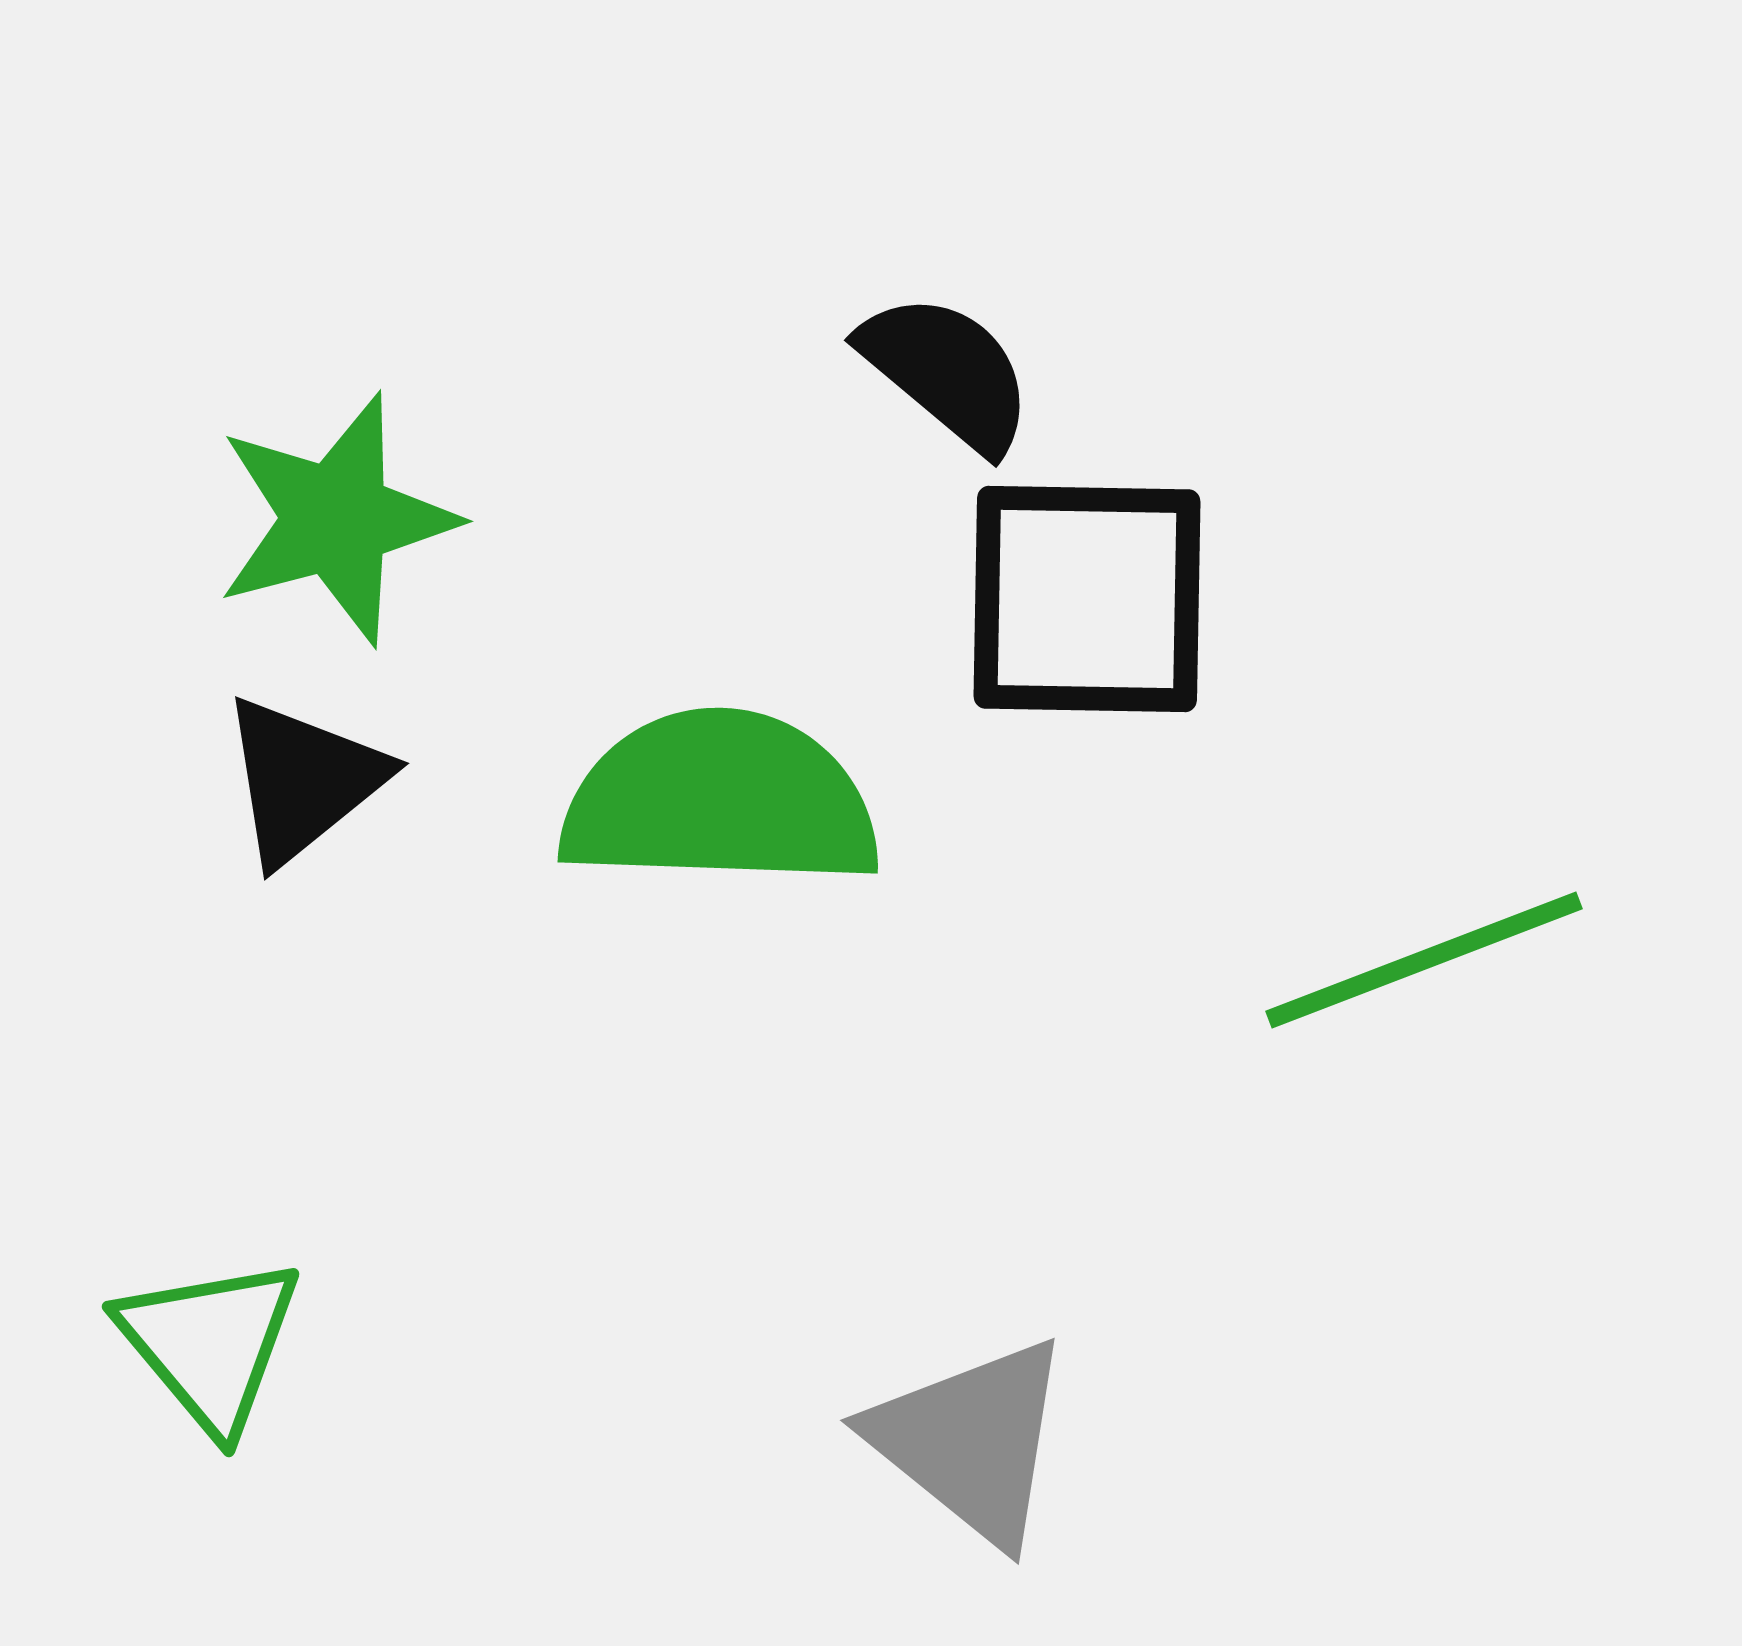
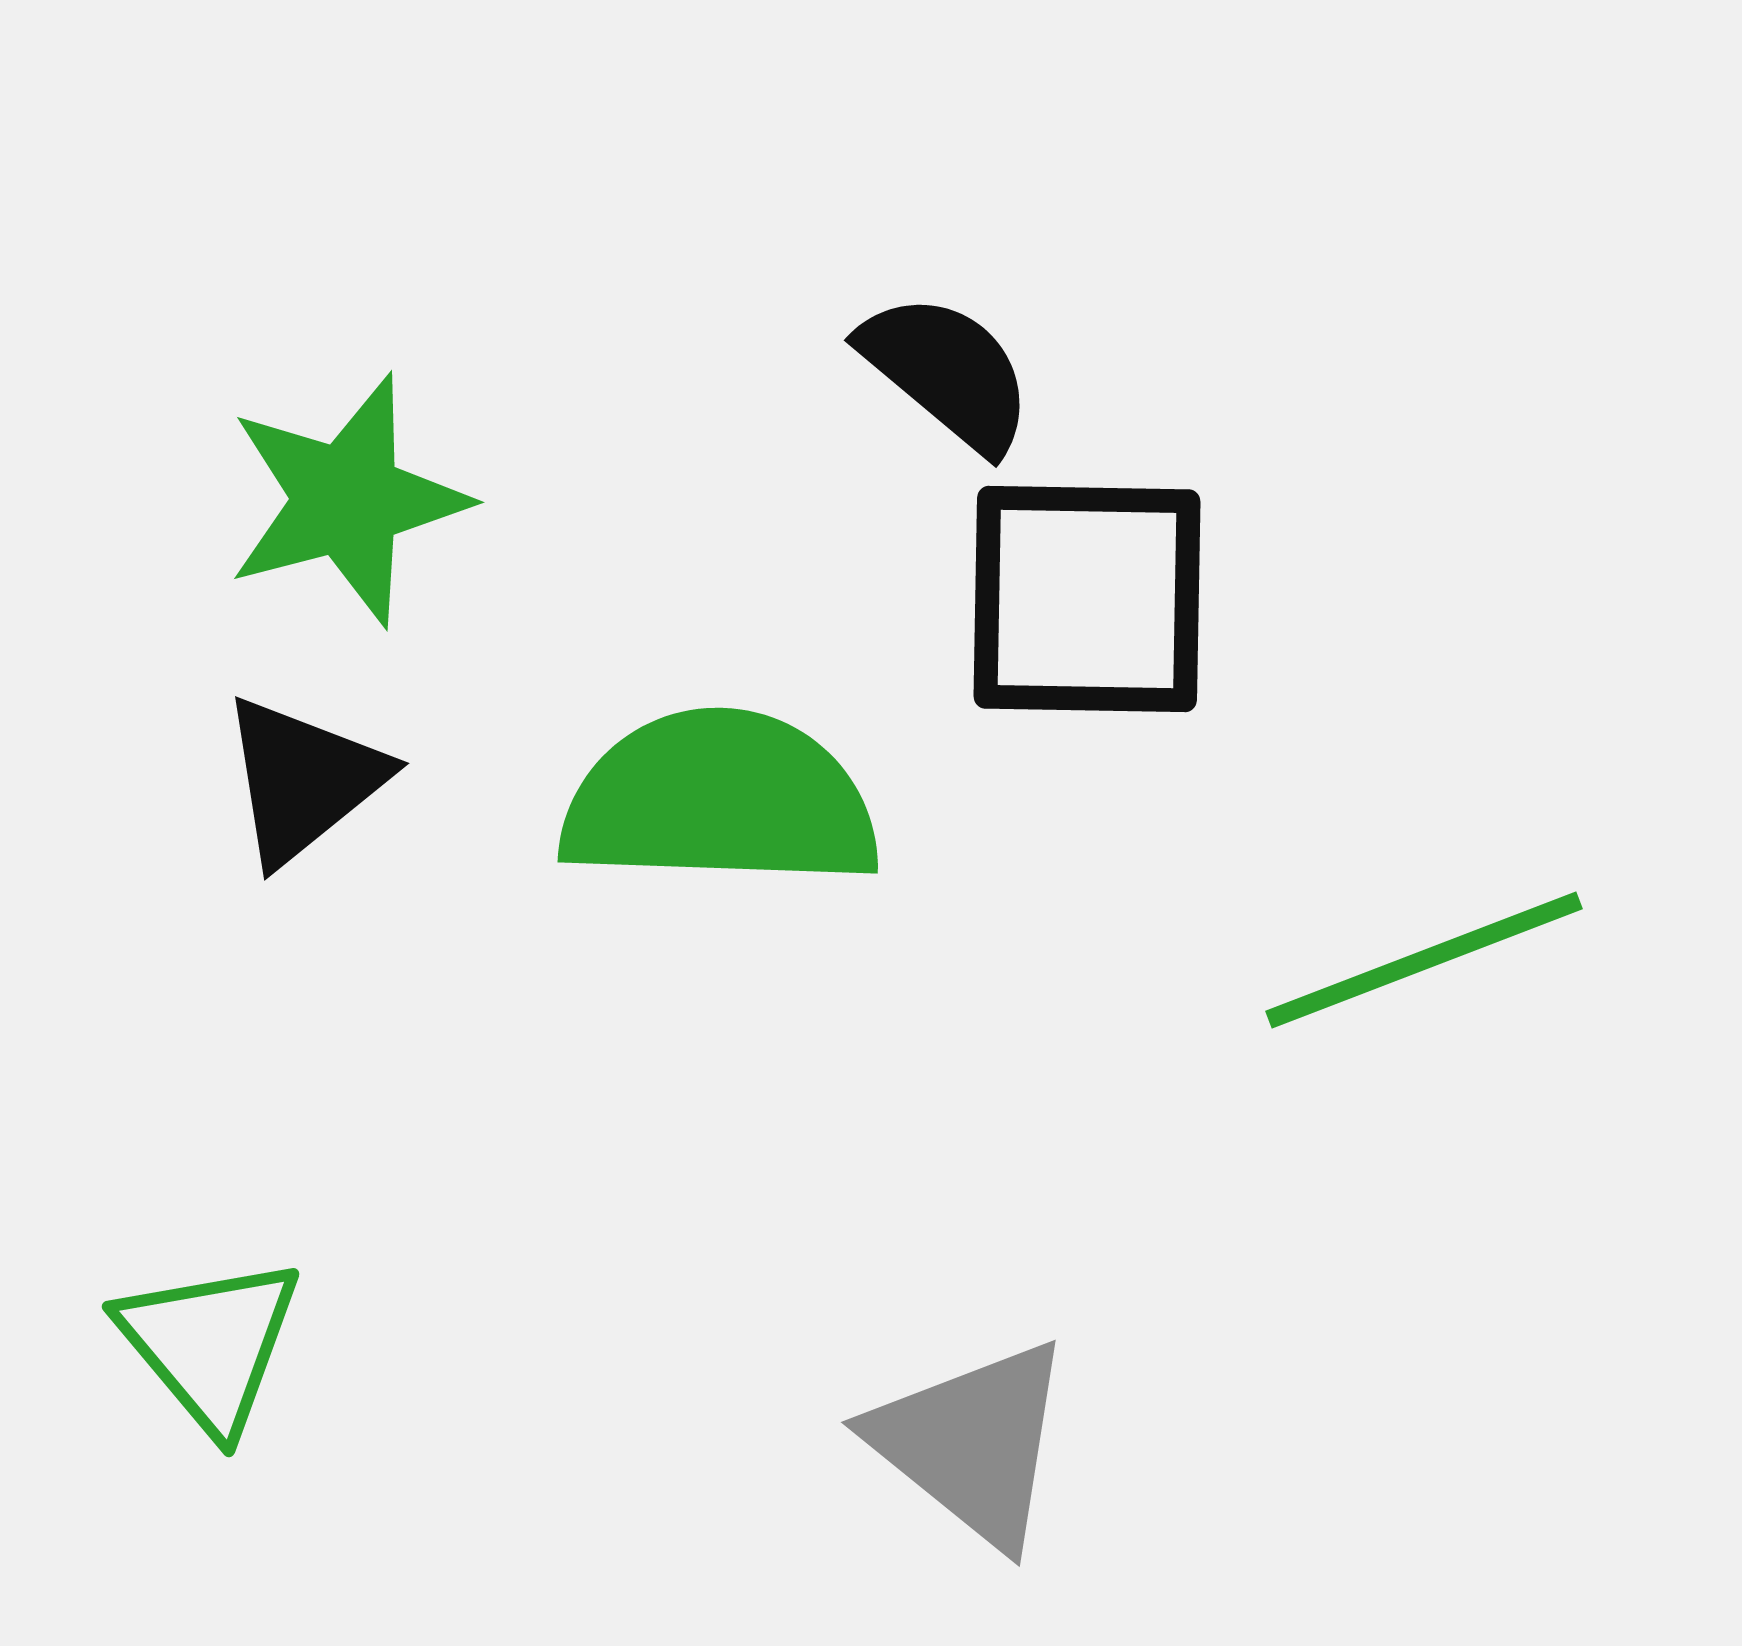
green star: moved 11 px right, 19 px up
gray triangle: moved 1 px right, 2 px down
